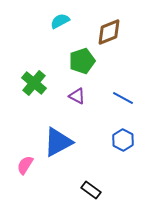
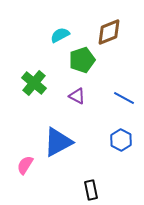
cyan semicircle: moved 14 px down
green pentagon: moved 1 px up
blue line: moved 1 px right
blue hexagon: moved 2 px left
black rectangle: rotated 42 degrees clockwise
